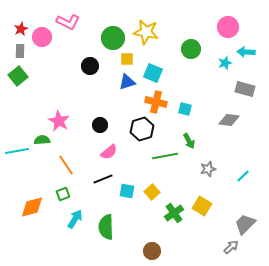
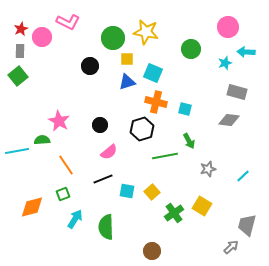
gray rectangle at (245, 89): moved 8 px left, 3 px down
gray trapezoid at (245, 224): moved 2 px right, 1 px down; rotated 30 degrees counterclockwise
